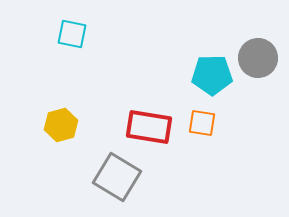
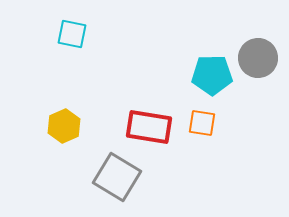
yellow hexagon: moved 3 px right, 1 px down; rotated 8 degrees counterclockwise
